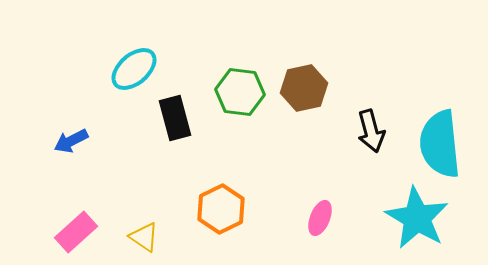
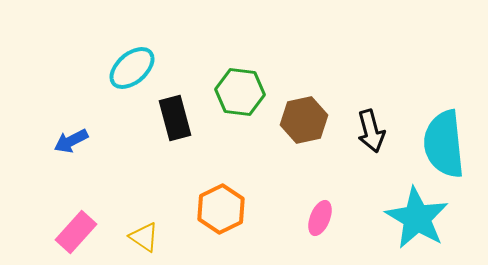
cyan ellipse: moved 2 px left, 1 px up
brown hexagon: moved 32 px down
cyan semicircle: moved 4 px right
pink rectangle: rotated 6 degrees counterclockwise
